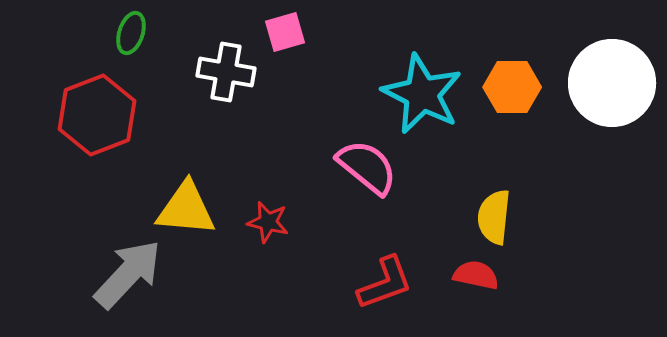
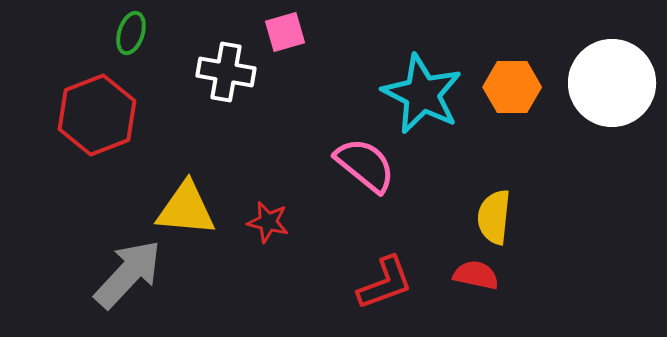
pink semicircle: moved 2 px left, 2 px up
